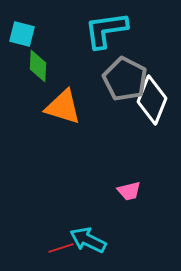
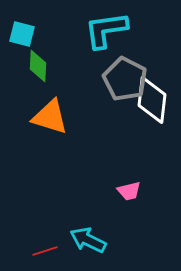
white diamond: rotated 15 degrees counterclockwise
orange triangle: moved 13 px left, 10 px down
red line: moved 16 px left, 3 px down
